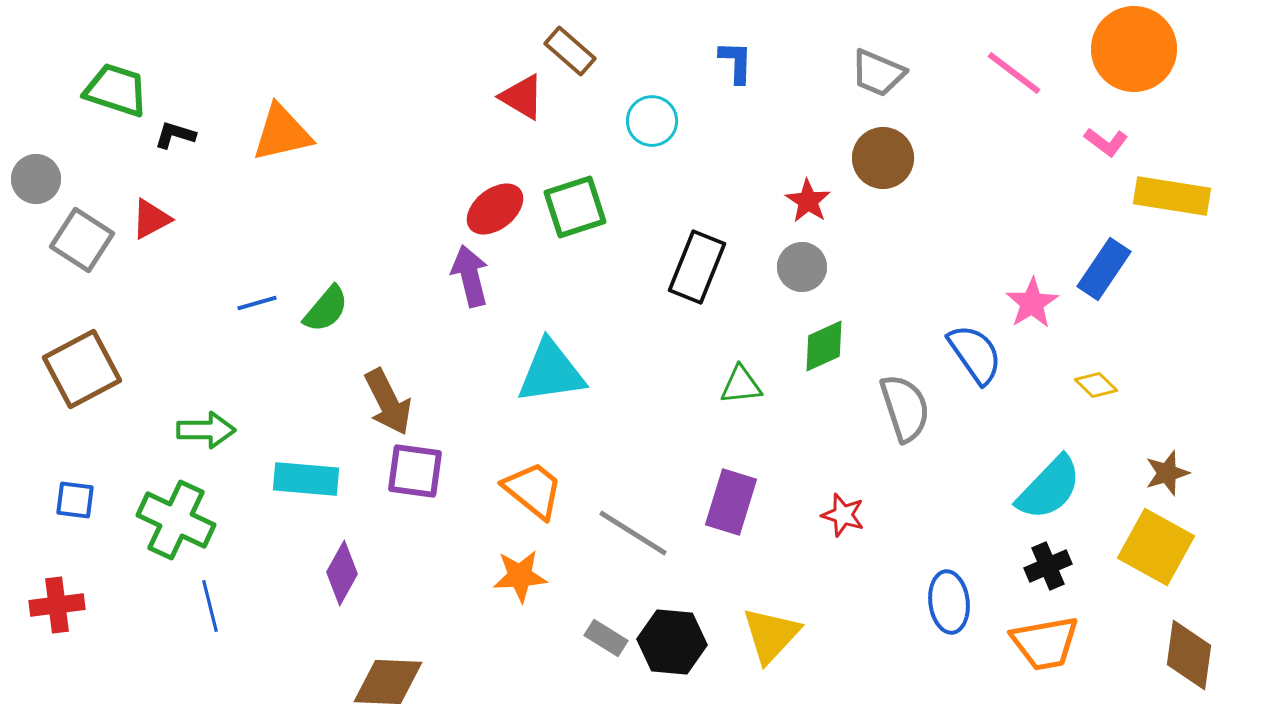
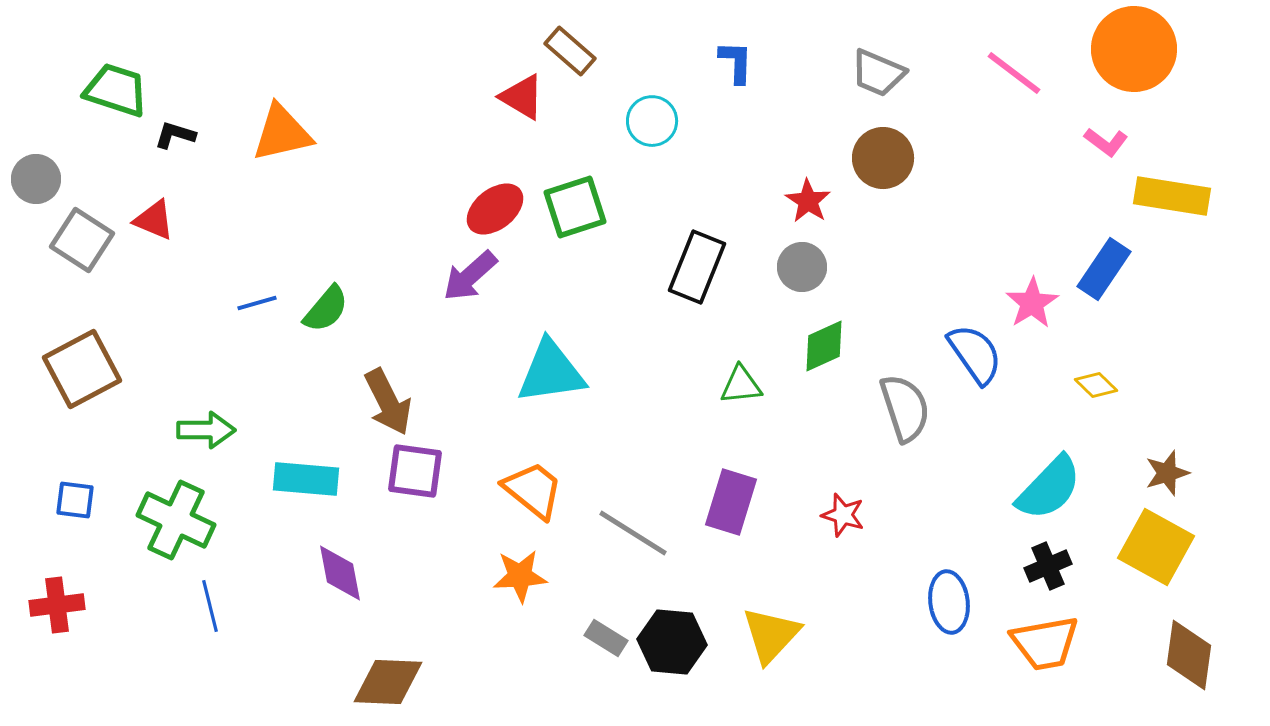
red triangle at (151, 219): moved 3 px right, 1 px down; rotated 51 degrees clockwise
purple arrow at (470, 276): rotated 118 degrees counterclockwise
purple diamond at (342, 573): moved 2 px left; rotated 40 degrees counterclockwise
